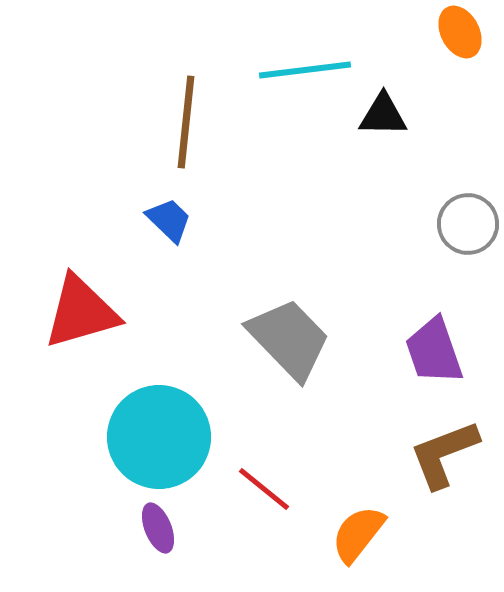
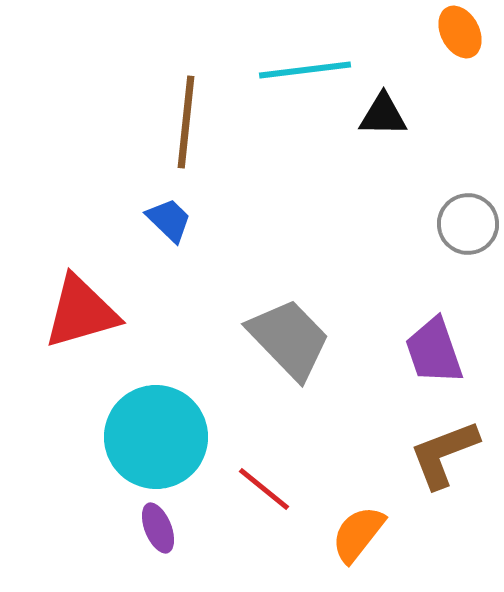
cyan circle: moved 3 px left
